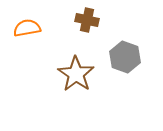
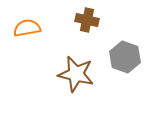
brown star: rotated 21 degrees counterclockwise
